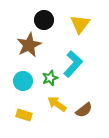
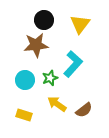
brown star: moved 7 px right; rotated 20 degrees clockwise
cyan circle: moved 2 px right, 1 px up
